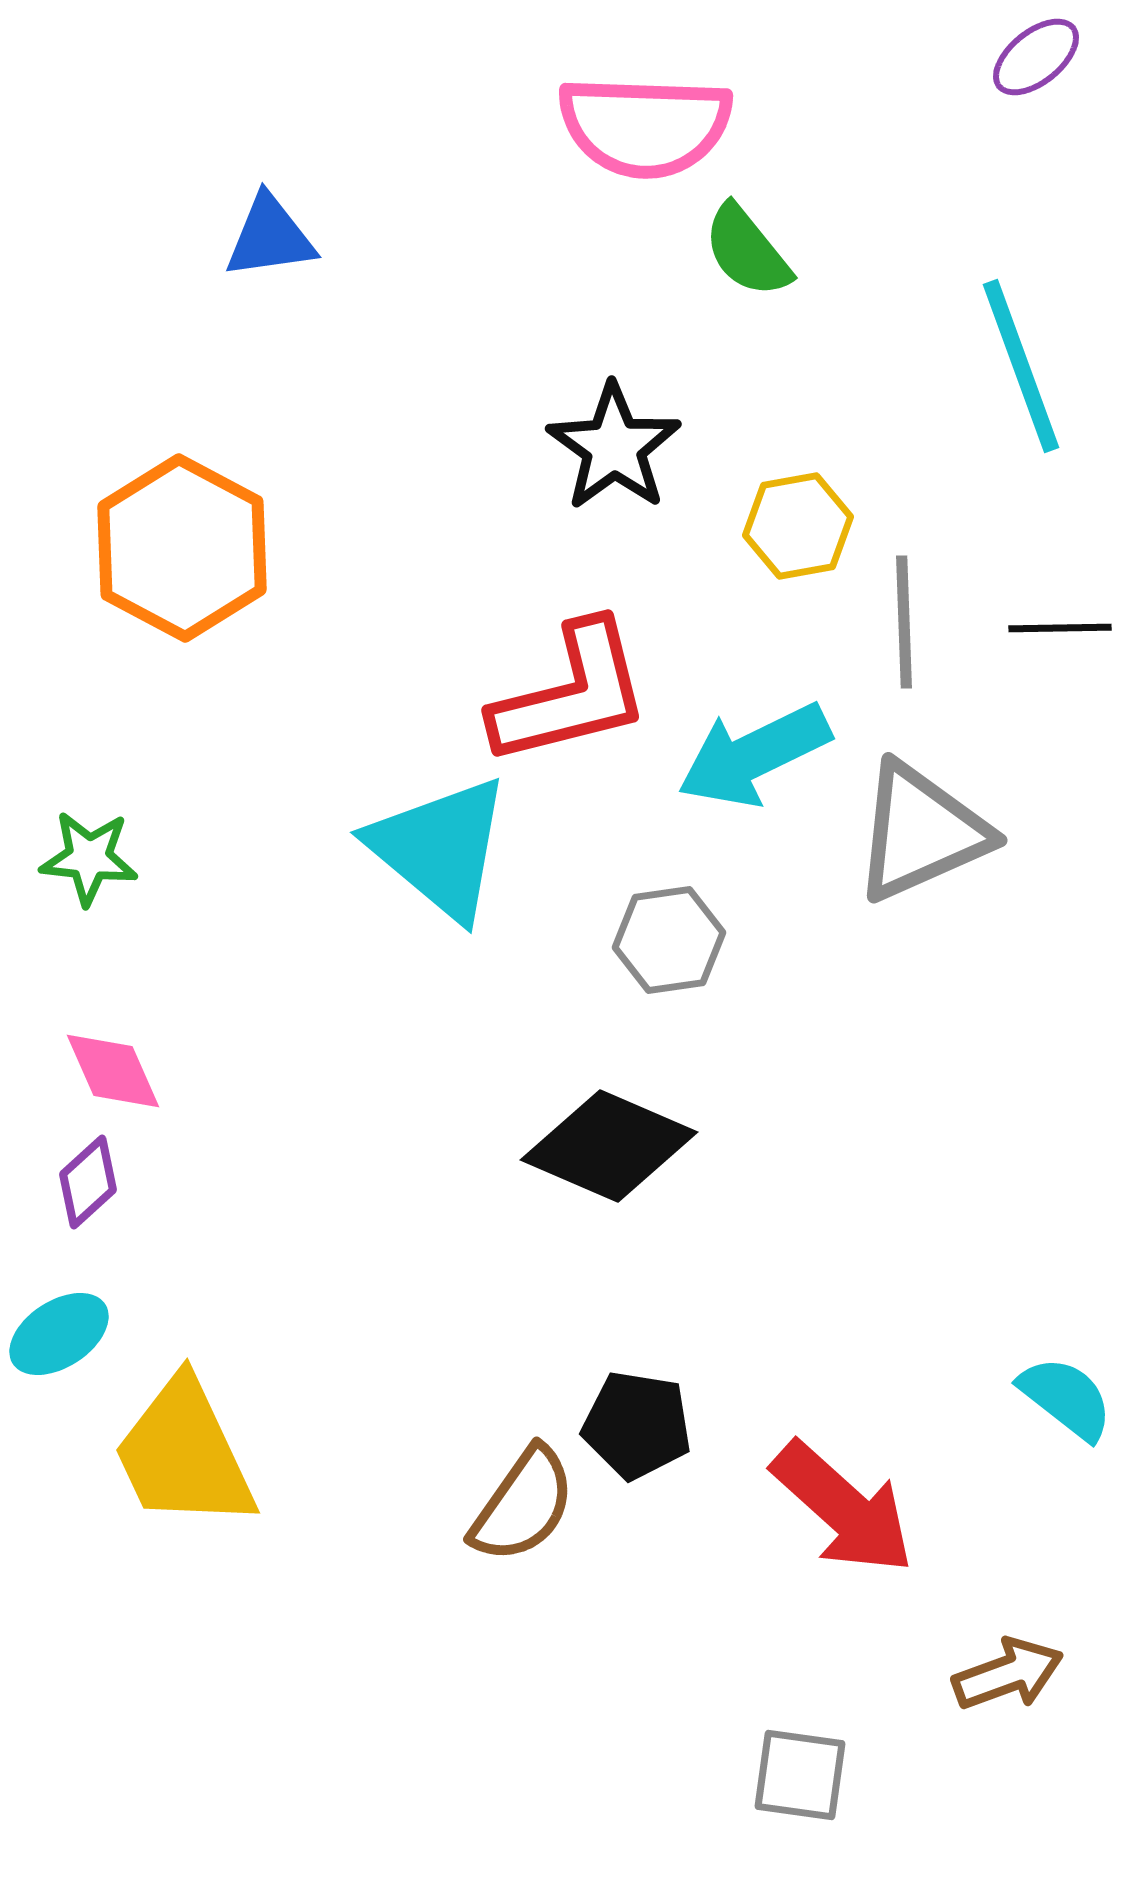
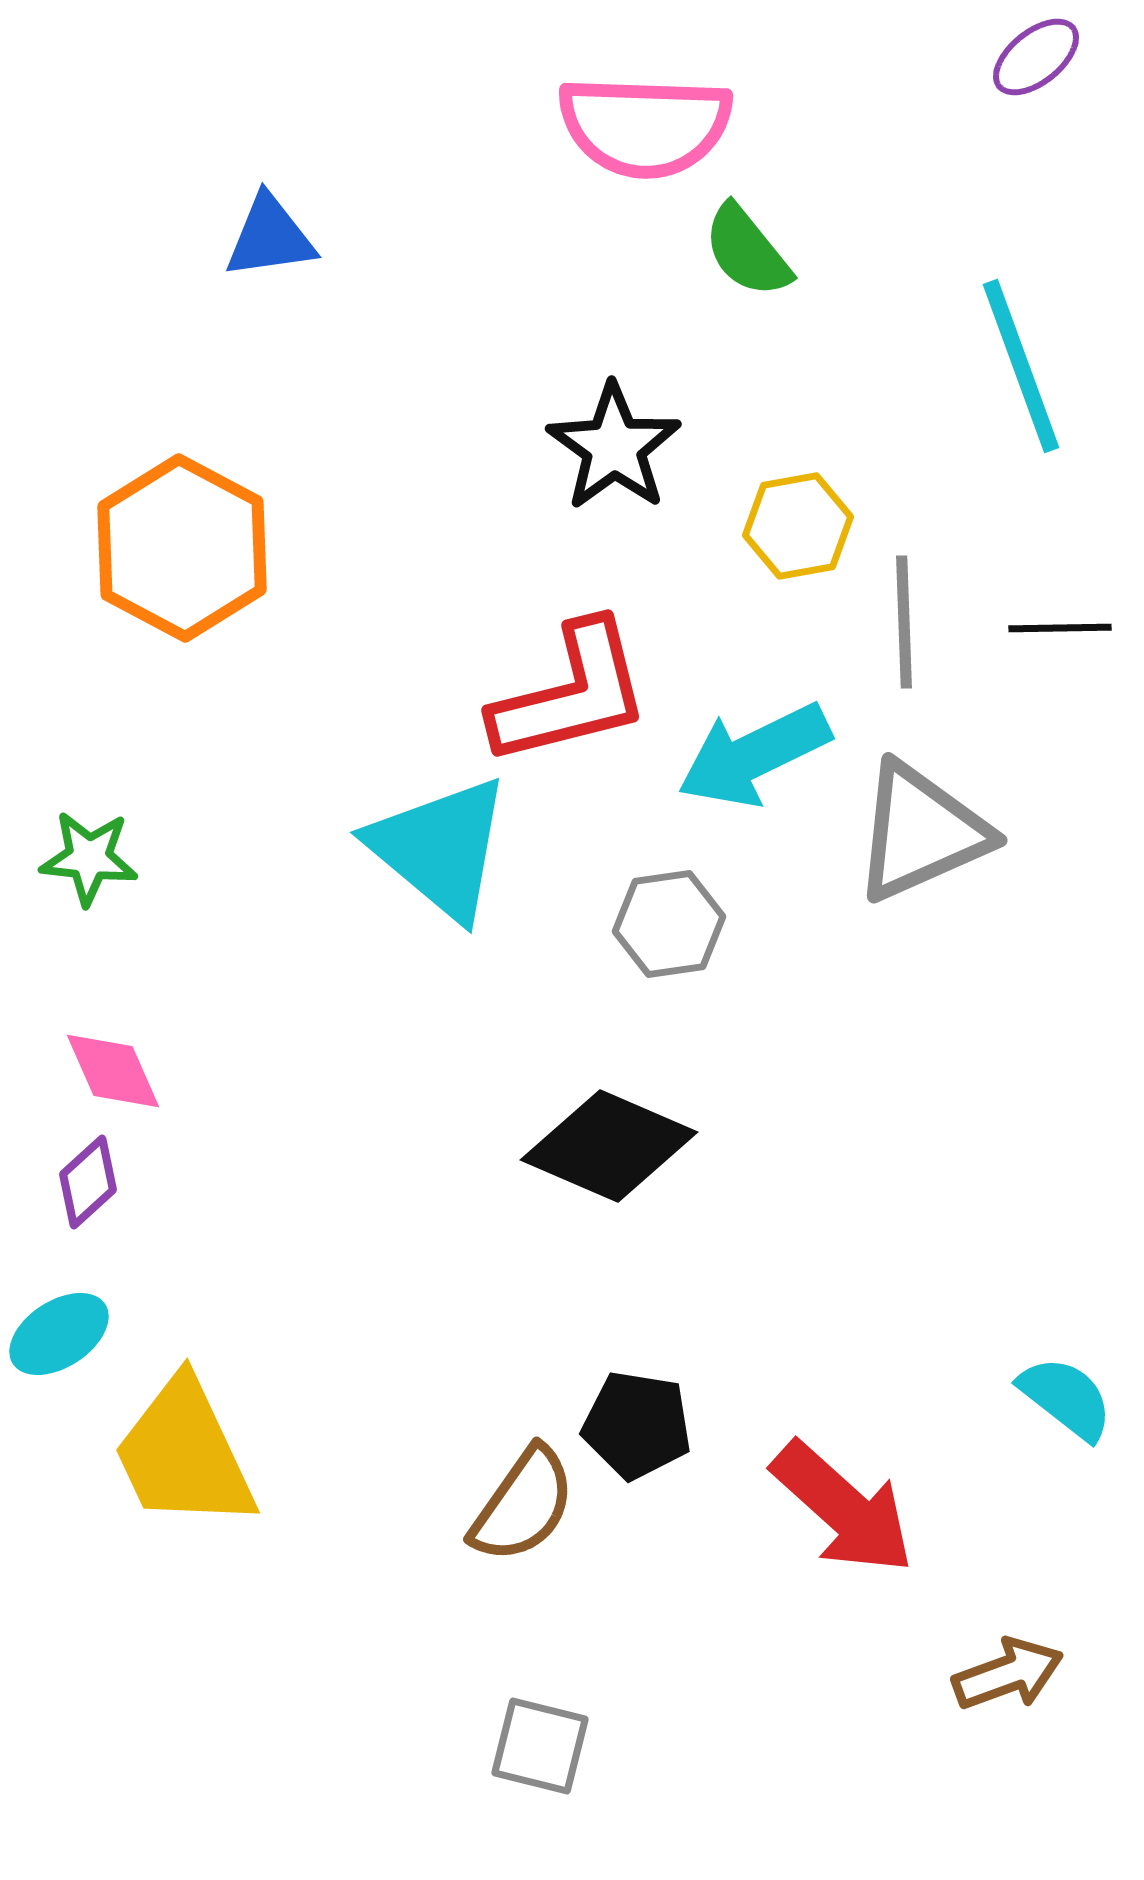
gray hexagon: moved 16 px up
gray square: moved 260 px left, 29 px up; rotated 6 degrees clockwise
